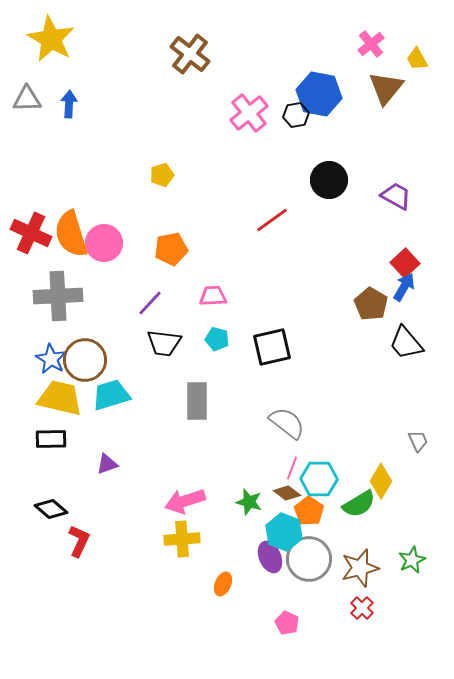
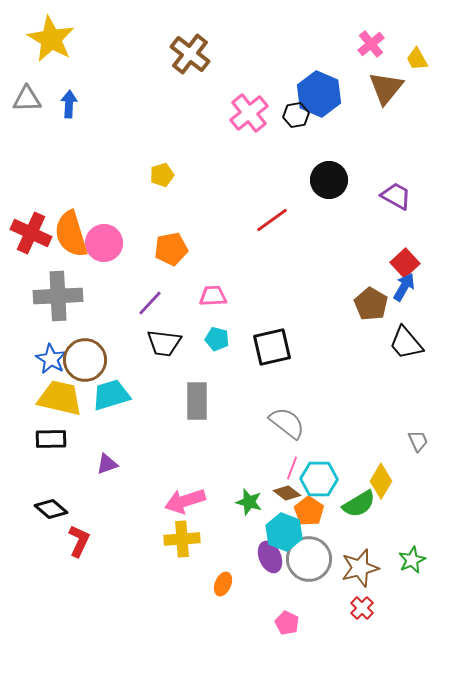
blue hexagon at (319, 94): rotated 12 degrees clockwise
